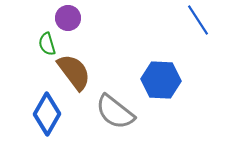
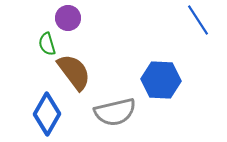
gray semicircle: rotated 51 degrees counterclockwise
